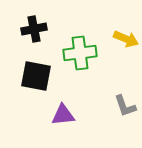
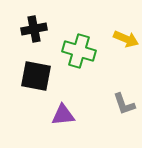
green cross: moved 1 px left, 2 px up; rotated 24 degrees clockwise
gray L-shape: moved 1 px left, 2 px up
